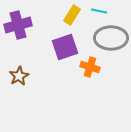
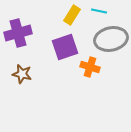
purple cross: moved 8 px down
gray ellipse: moved 1 px down; rotated 12 degrees counterclockwise
brown star: moved 3 px right, 2 px up; rotated 30 degrees counterclockwise
